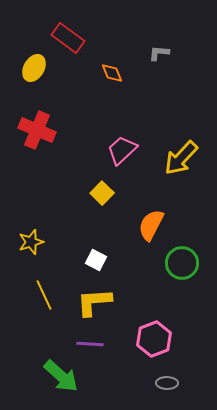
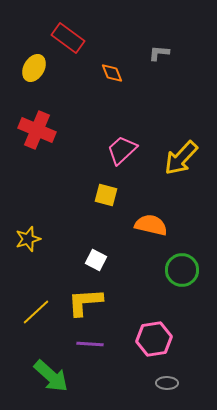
yellow square: moved 4 px right, 2 px down; rotated 30 degrees counterclockwise
orange semicircle: rotated 76 degrees clockwise
yellow star: moved 3 px left, 3 px up
green circle: moved 7 px down
yellow line: moved 8 px left, 17 px down; rotated 72 degrees clockwise
yellow L-shape: moved 9 px left
pink hexagon: rotated 12 degrees clockwise
green arrow: moved 10 px left
